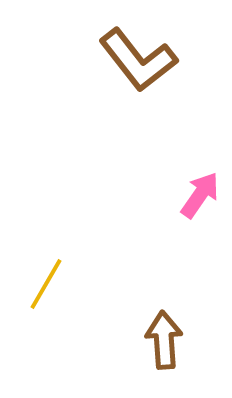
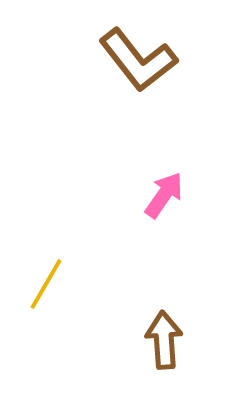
pink arrow: moved 36 px left
